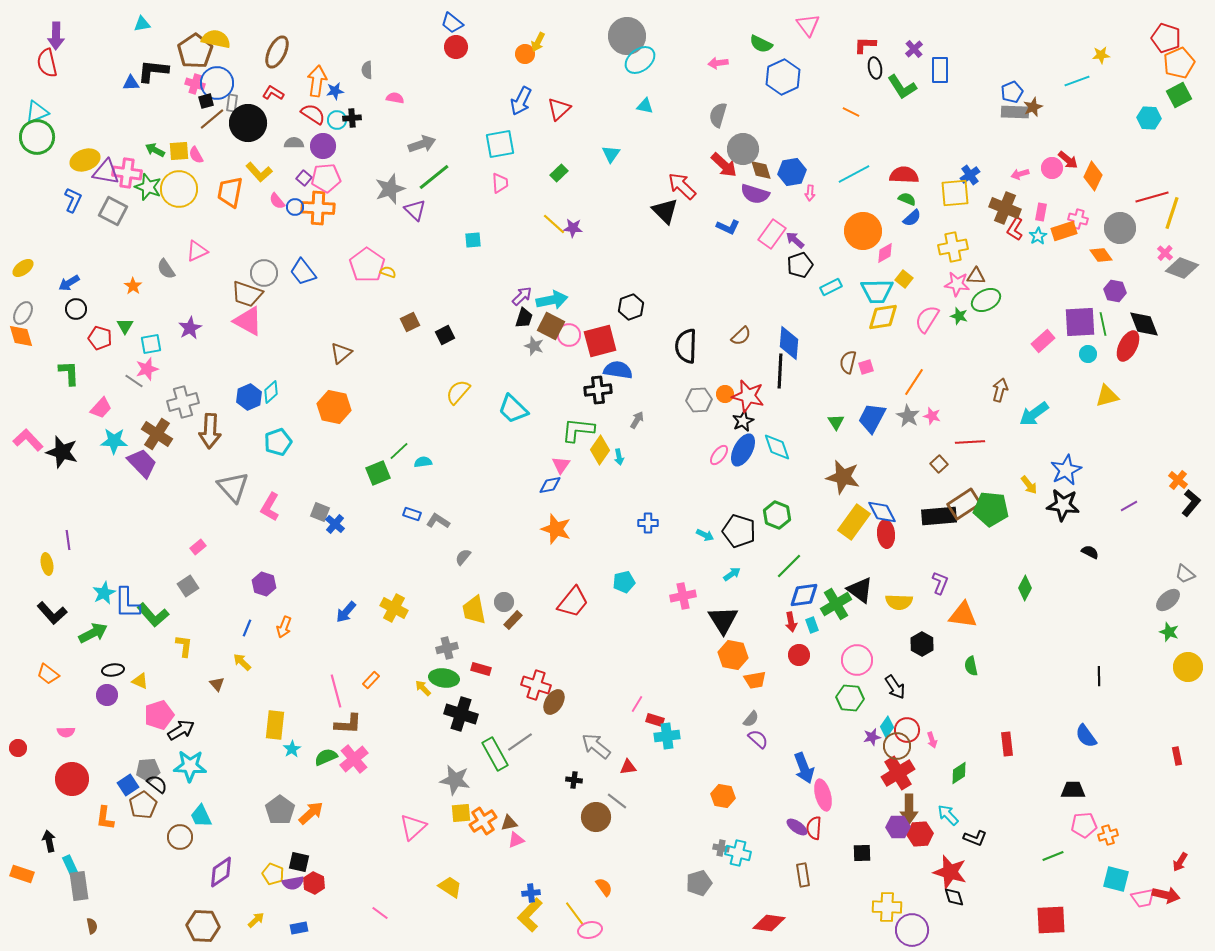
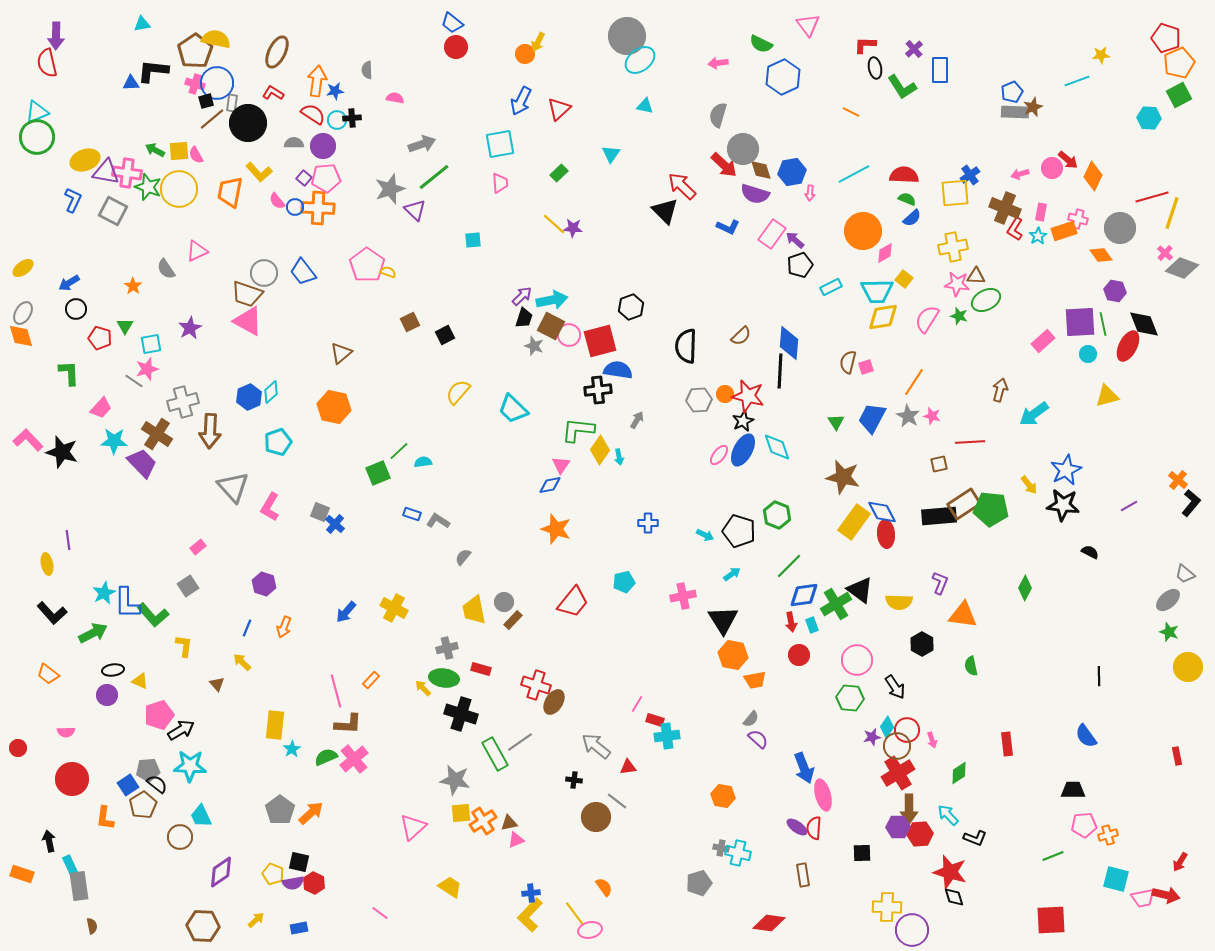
brown square at (939, 464): rotated 30 degrees clockwise
